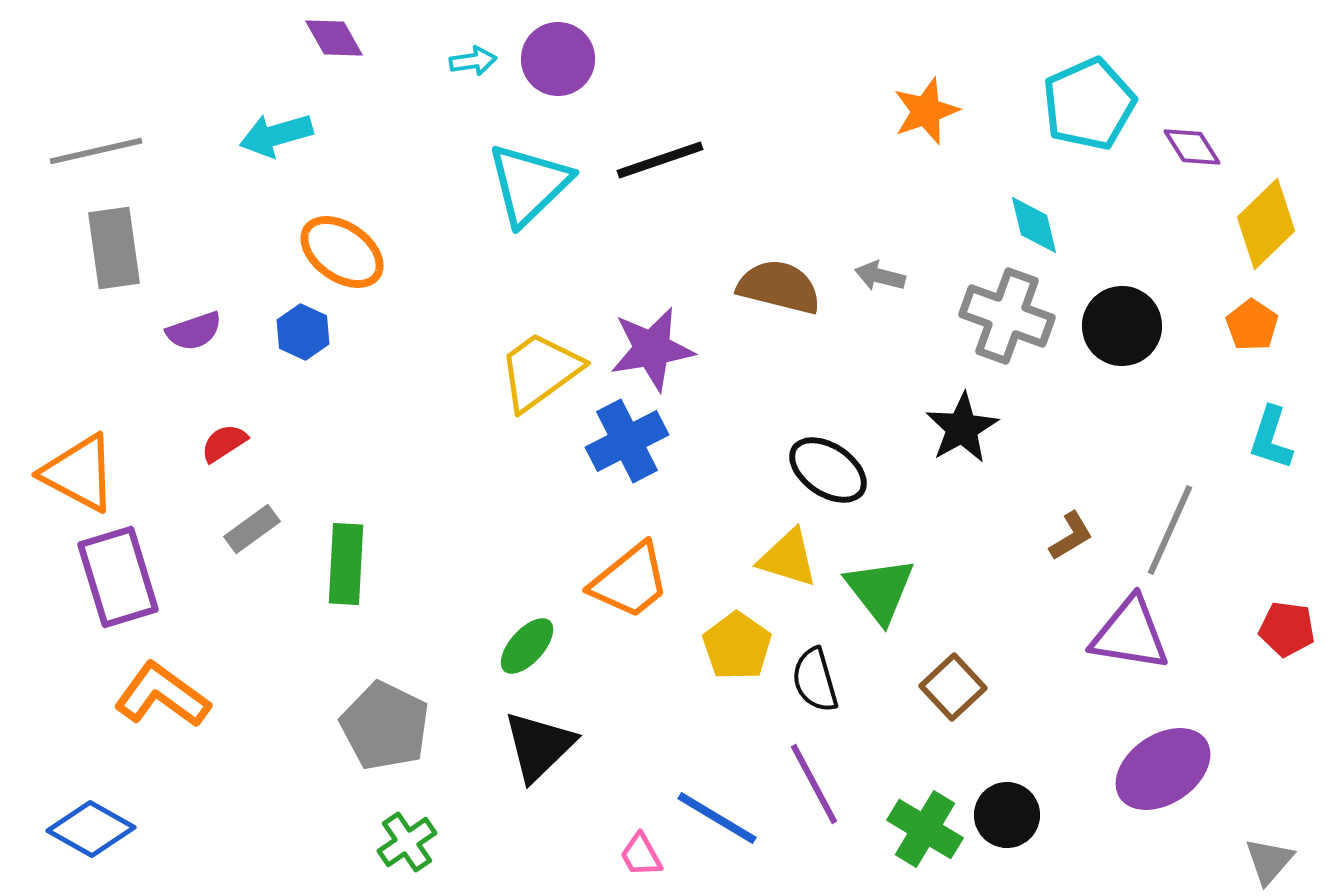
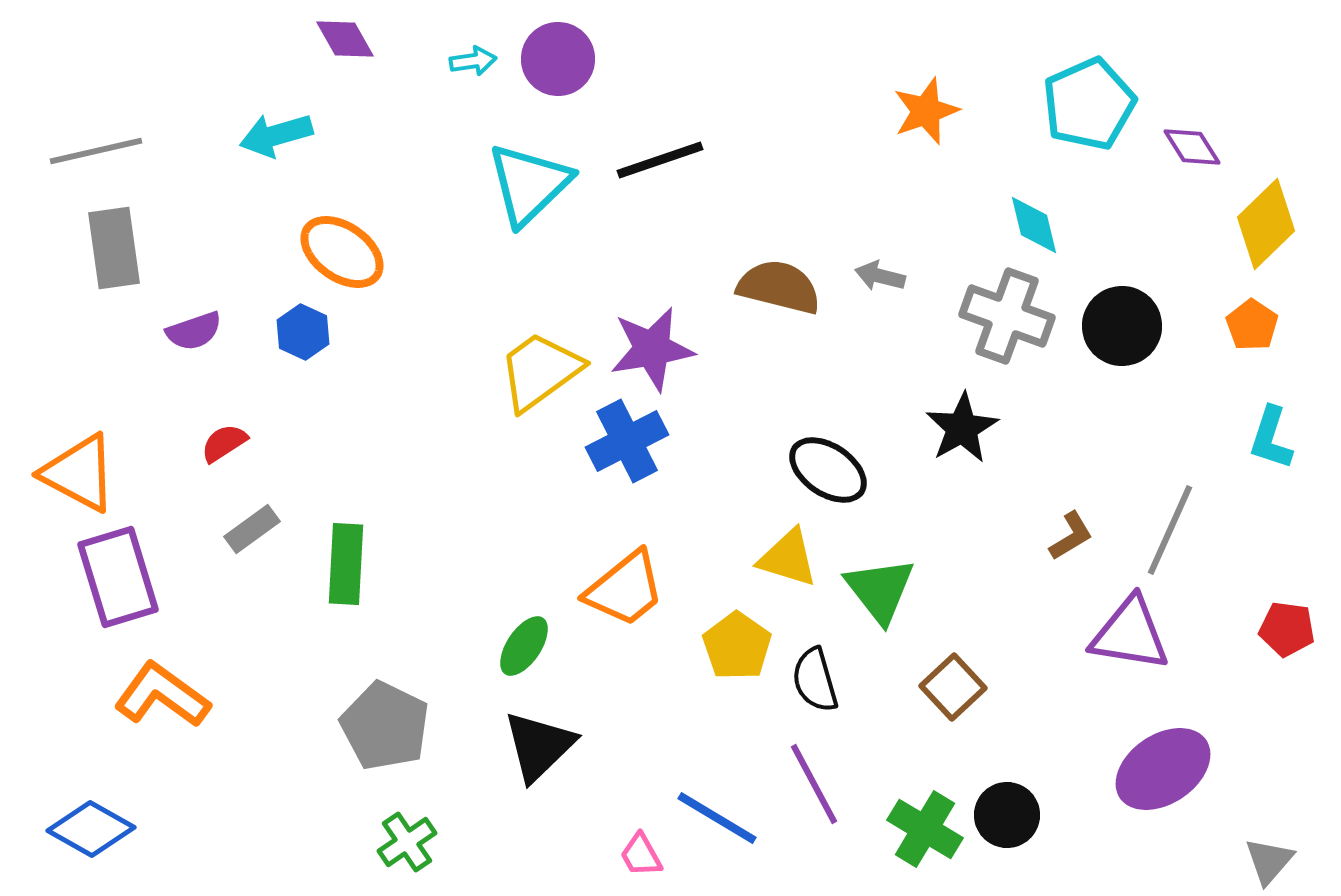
purple diamond at (334, 38): moved 11 px right, 1 px down
orange trapezoid at (630, 581): moved 5 px left, 8 px down
green ellipse at (527, 646): moved 3 px left; rotated 8 degrees counterclockwise
